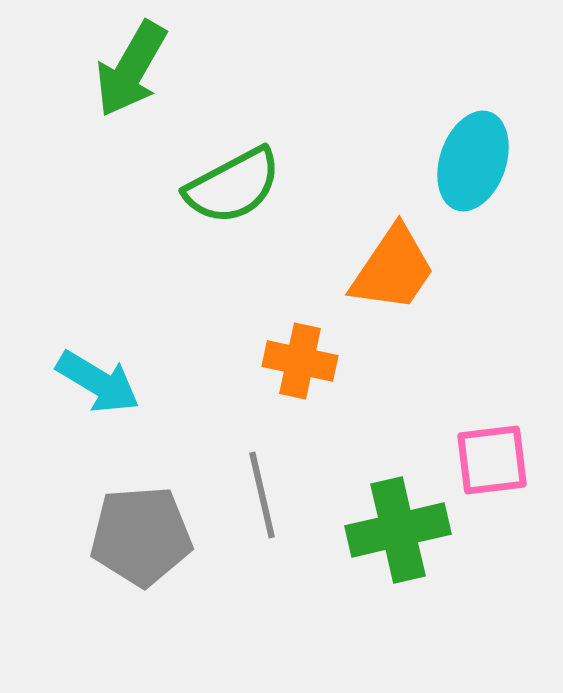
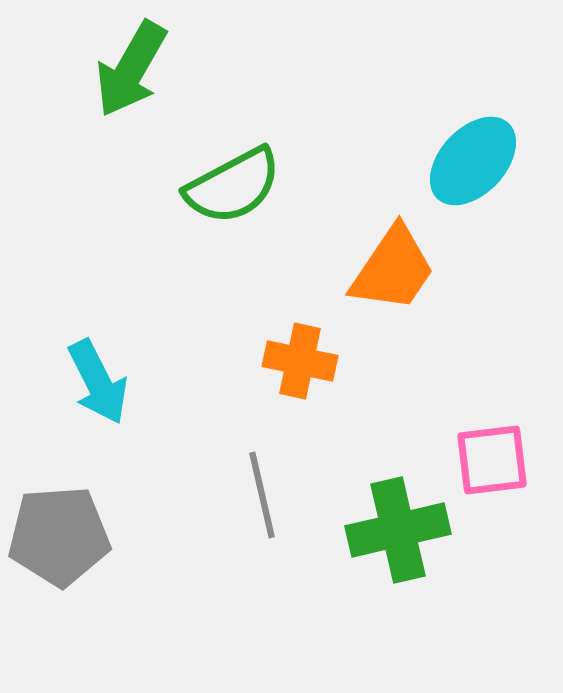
cyan ellipse: rotated 24 degrees clockwise
cyan arrow: rotated 32 degrees clockwise
gray pentagon: moved 82 px left
